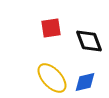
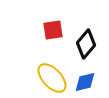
red square: moved 2 px right, 2 px down
black diamond: moved 3 px left, 3 px down; rotated 60 degrees clockwise
